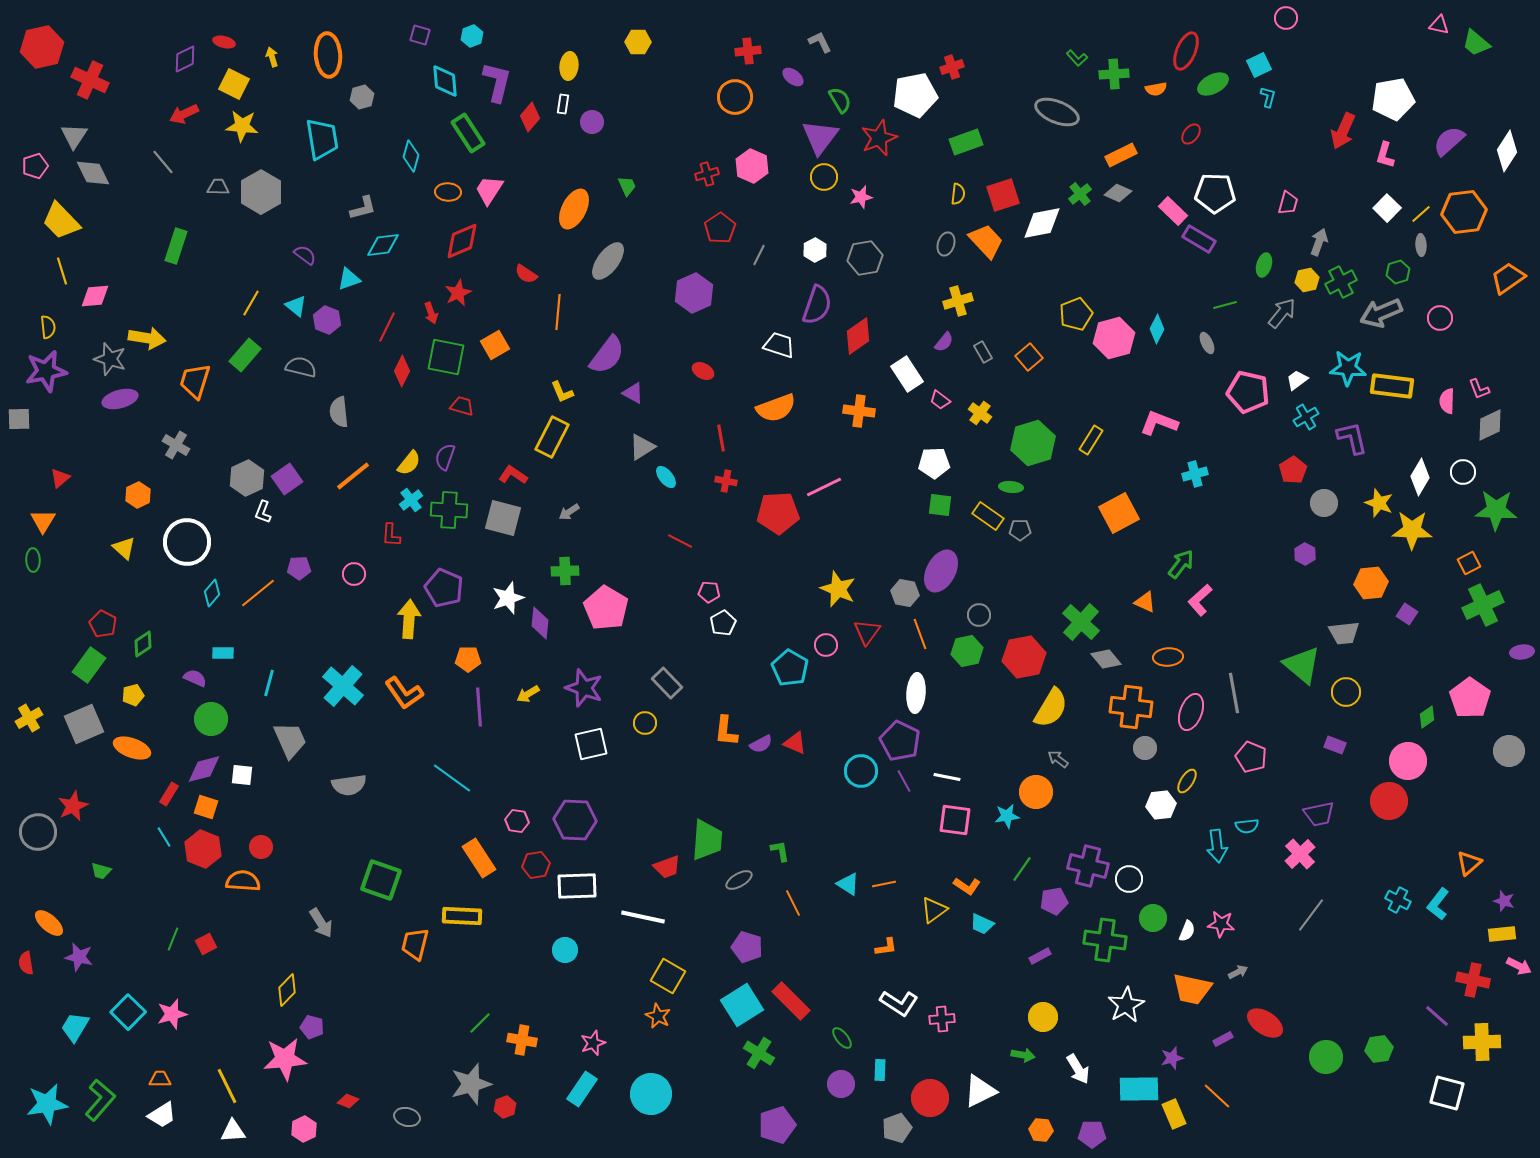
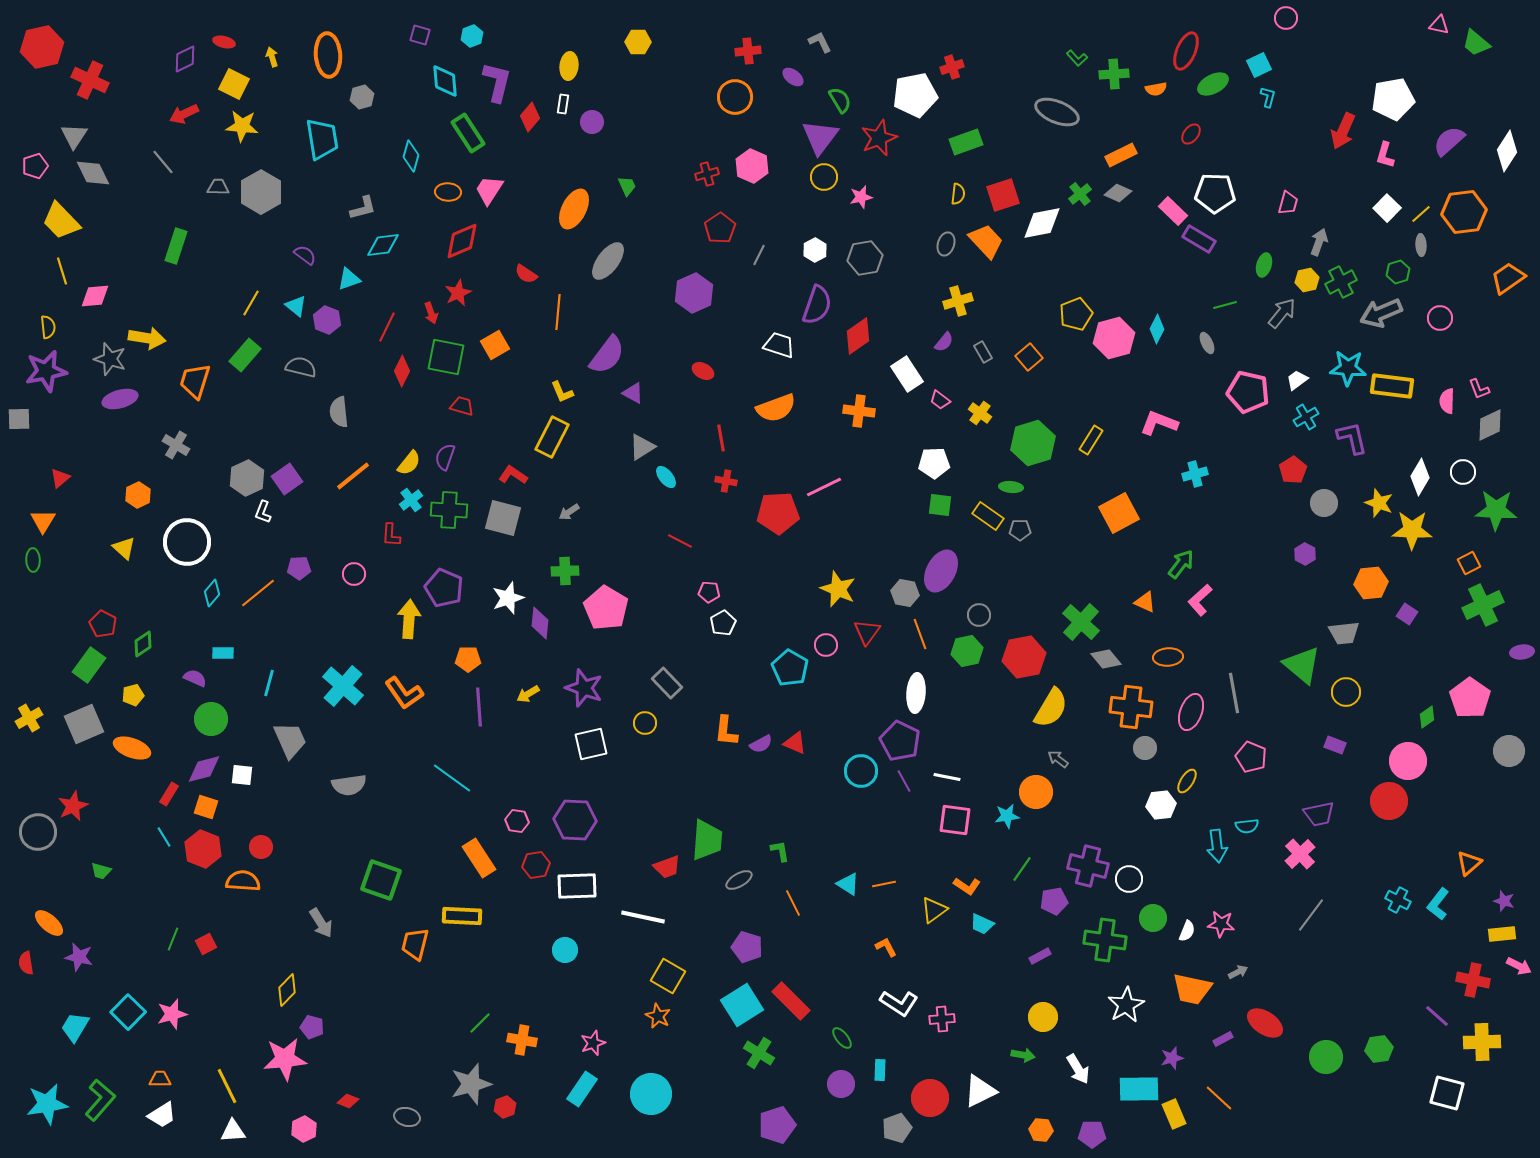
orange L-shape at (886, 947): rotated 110 degrees counterclockwise
orange line at (1217, 1096): moved 2 px right, 2 px down
